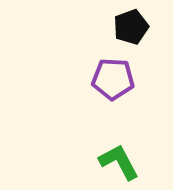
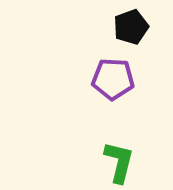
green L-shape: rotated 42 degrees clockwise
